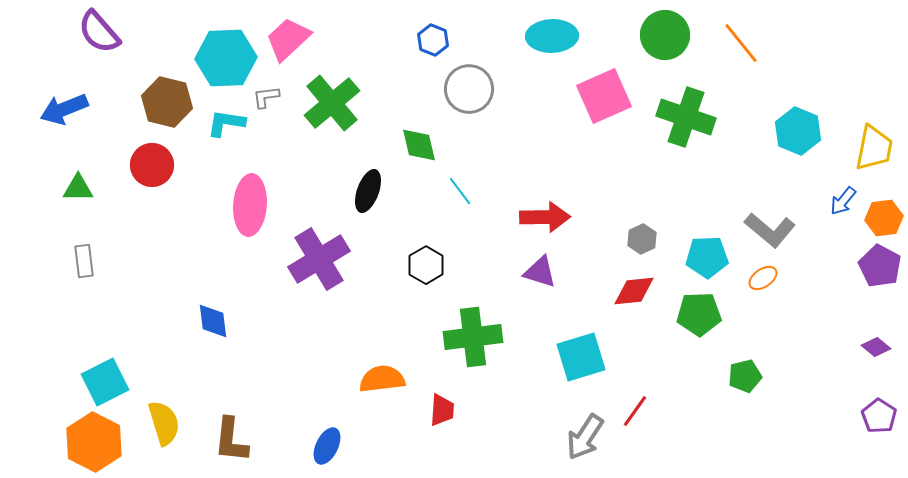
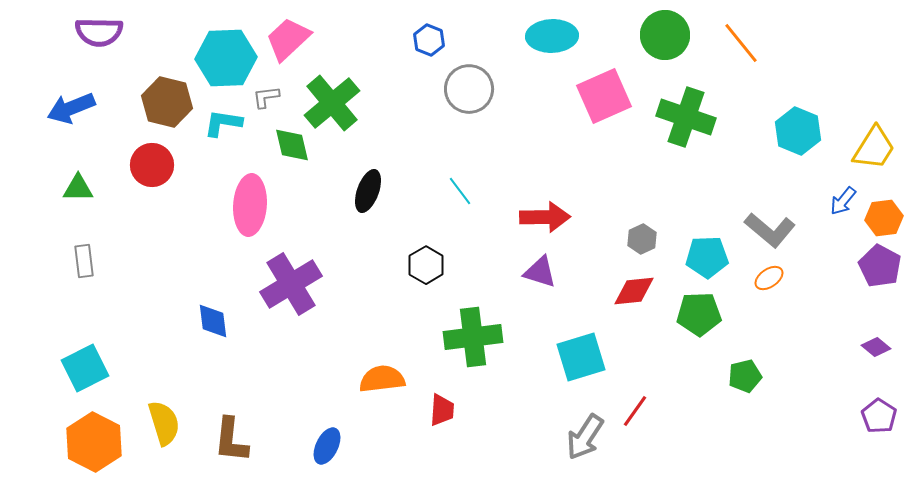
purple semicircle at (99, 32): rotated 48 degrees counterclockwise
blue hexagon at (433, 40): moved 4 px left
blue arrow at (64, 109): moved 7 px right, 1 px up
cyan L-shape at (226, 123): moved 3 px left
green diamond at (419, 145): moved 127 px left
yellow trapezoid at (874, 148): rotated 21 degrees clockwise
purple cross at (319, 259): moved 28 px left, 25 px down
orange ellipse at (763, 278): moved 6 px right
cyan square at (105, 382): moved 20 px left, 14 px up
